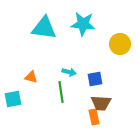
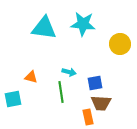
blue square: moved 4 px down
orange rectangle: moved 6 px left
